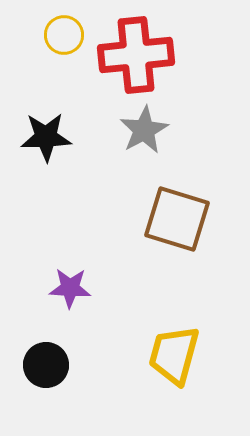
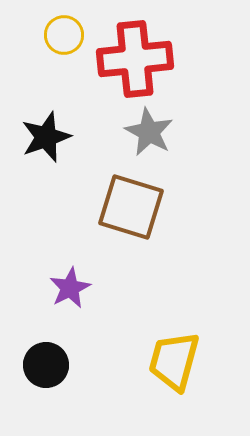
red cross: moved 1 px left, 4 px down
gray star: moved 5 px right, 2 px down; rotated 15 degrees counterclockwise
black star: rotated 18 degrees counterclockwise
brown square: moved 46 px left, 12 px up
purple star: rotated 30 degrees counterclockwise
yellow trapezoid: moved 6 px down
